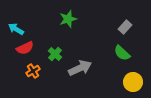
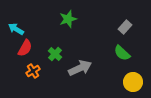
red semicircle: rotated 36 degrees counterclockwise
